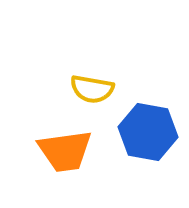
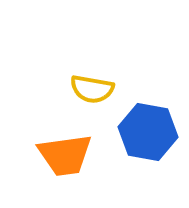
orange trapezoid: moved 4 px down
